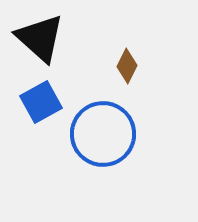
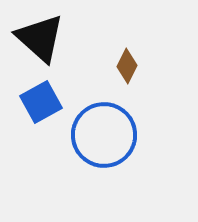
blue circle: moved 1 px right, 1 px down
